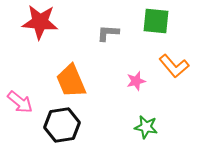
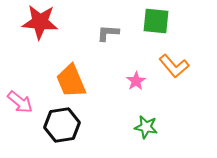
pink star: rotated 18 degrees counterclockwise
